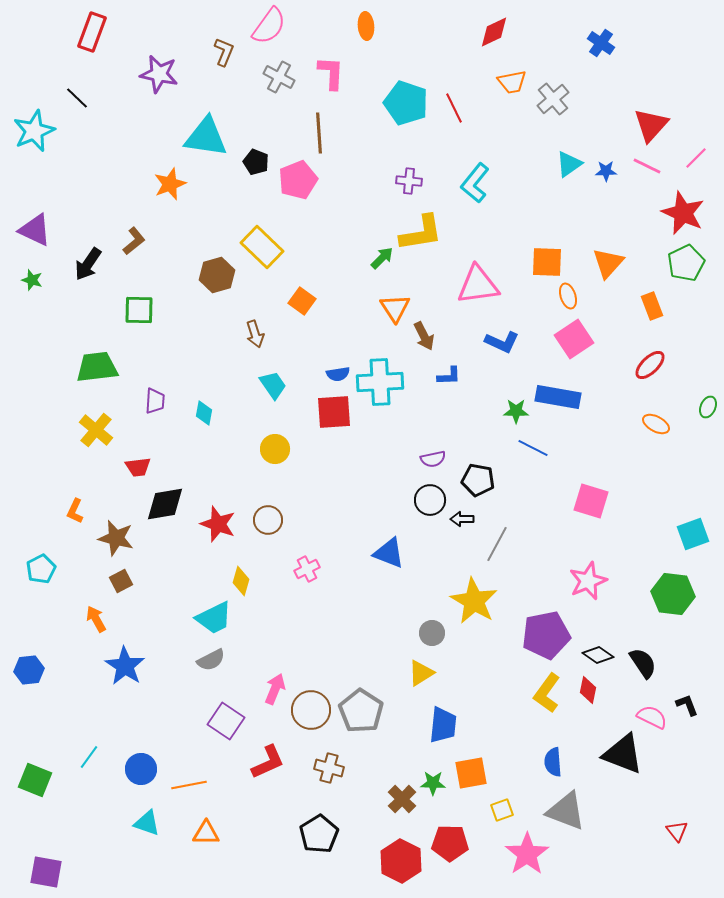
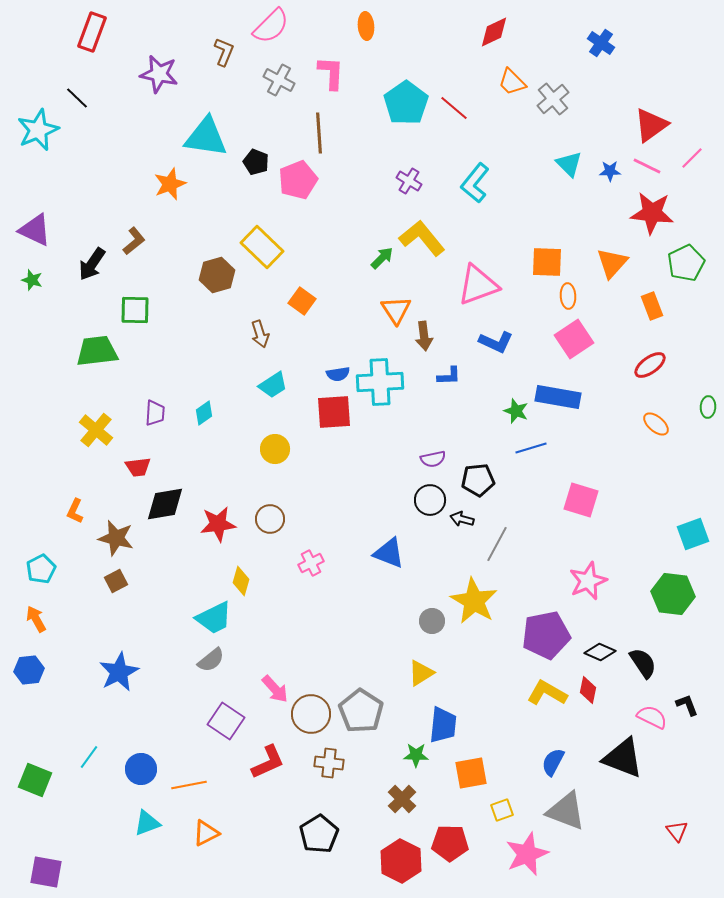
pink semicircle at (269, 26): moved 2 px right; rotated 9 degrees clockwise
gray cross at (279, 77): moved 3 px down
orange trapezoid at (512, 82): rotated 56 degrees clockwise
cyan pentagon at (406, 103): rotated 18 degrees clockwise
red line at (454, 108): rotated 24 degrees counterclockwise
red triangle at (651, 125): rotated 12 degrees clockwise
cyan star at (34, 131): moved 4 px right, 1 px up
pink line at (696, 158): moved 4 px left
cyan triangle at (569, 164): rotated 40 degrees counterclockwise
blue star at (606, 171): moved 4 px right
purple cross at (409, 181): rotated 25 degrees clockwise
red star at (683, 213): moved 31 px left; rotated 18 degrees counterclockwise
yellow L-shape at (421, 233): moved 1 px right, 5 px down; rotated 120 degrees counterclockwise
orange triangle at (608, 263): moved 4 px right
black arrow at (88, 264): moved 4 px right
pink triangle at (478, 285): rotated 12 degrees counterclockwise
orange ellipse at (568, 296): rotated 15 degrees clockwise
orange triangle at (395, 308): moved 1 px right, 2 px down
green square at (139, 310): moved 4 px left
brown arrow at (255, 334): moved 5 px right
brown arrow at (424, 336): rotated 20 degrees clockwise
blue L-shape at (502, 342): moved 6 px left
red ellipse at (650, 365): rotated 8 degrees clockwise
green trapezoid at (97, 367): moved 16 px up
cyan trapezoid at (273, 385): rotated 92 degrees clockwise
purple trapezoid at (155, 401): moved 12 px down
green ellipse at (708, 407): rotated 20 degrees counterclockwise
green star at (516, 411): rotated 20 degrees clockwise
cyan diamond at (204, 413): rotated 45 degrees clockwise
orange ellipse at (656, 424): rotated 12 degrees clockwise
blue line at (533, 448): moved 2 px left; rotated 44 degrees counterclockwise
black pentagon at (478, 480): rotated 16 degrees counterclockwise
pink square at (591, 501): moved 10 px left, 1 px up
black arrow at (462, 519): rotated 15 degrees clockwise
brown circle at (268, 520): moved 2 px right, 1 px up
red star at (218, 524): rotated 27 degrees counterclockwise
pink cross at (307, 569): moved 4 px right, 6 px up
brown square at (121, 581): moved 5 px left
orange arrow at (96, 619): moved 60 px left
gray circle at (432, 633): moved 12 px up
black diamond at (598, 655): moved 2 px right, 3 px up; rotated 12 degrees counterclockwise
gray semicircle at (211, 660): rotated 12 degrees counterclockwise
blue star at (125, 666): moved 6 px left, 6 px down; rotated 12 degrees clockwise
pink arrow at (275, 689): rotated 116 degrees clockwise
yellow L-shape at (547, 693): rotated 84 degrees clockwise
brown circle at (311, 710): moved 4 px down
black triangle at (623, 754): moved 4 px down
blue semicircle at (553, 762): rotated 32 degrees clockwise
brown cross at (329, 768): moved 5 px up; rotated 8 degrees counterclockwise
green star at (433, 783): moved 17 px left, 28 px up
cyan triangle at (147, 823): rotated 40 degrees counterclockwise
orange triangle at (206, 833): rotated 28 degrees counterclockwise
pink star at (527, 854): rotated 12 degrees clockwise
